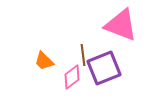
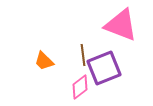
pink diamond: moved 8 px right, 10 px down
